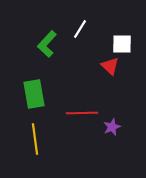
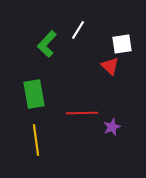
white line: moved 2 px left, 1 px down
white square: rotated 10 degrees counterclockwise
yellow line: moved 1 px right, 1 px down
